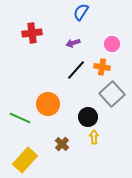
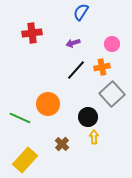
orange cross: rotated 21 degrees counterclockwise
